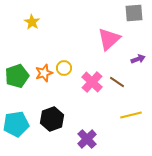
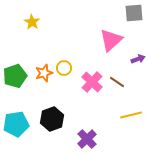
pink triangle: moved 2 px right, 1 px down
green pentagon: moved 2 px left
